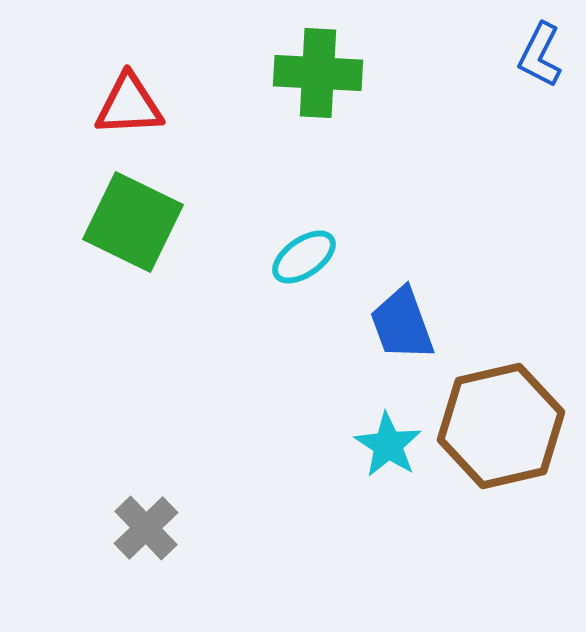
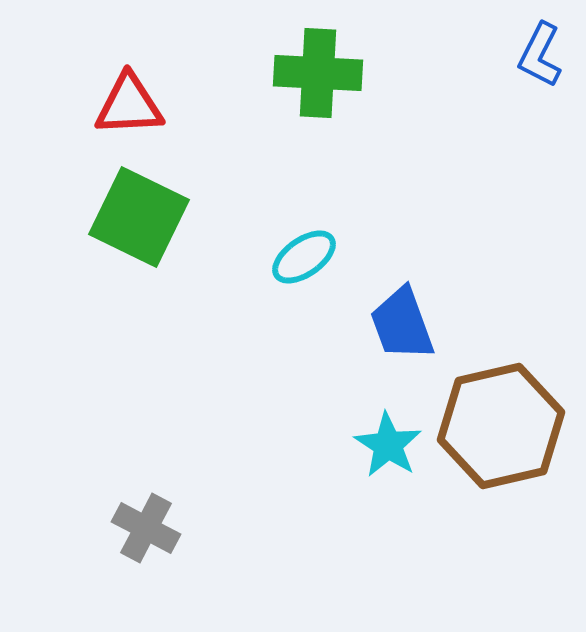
green square: moved 6 px right, 5 px up
gray cross: rotated 18 degrees counterclockwise
